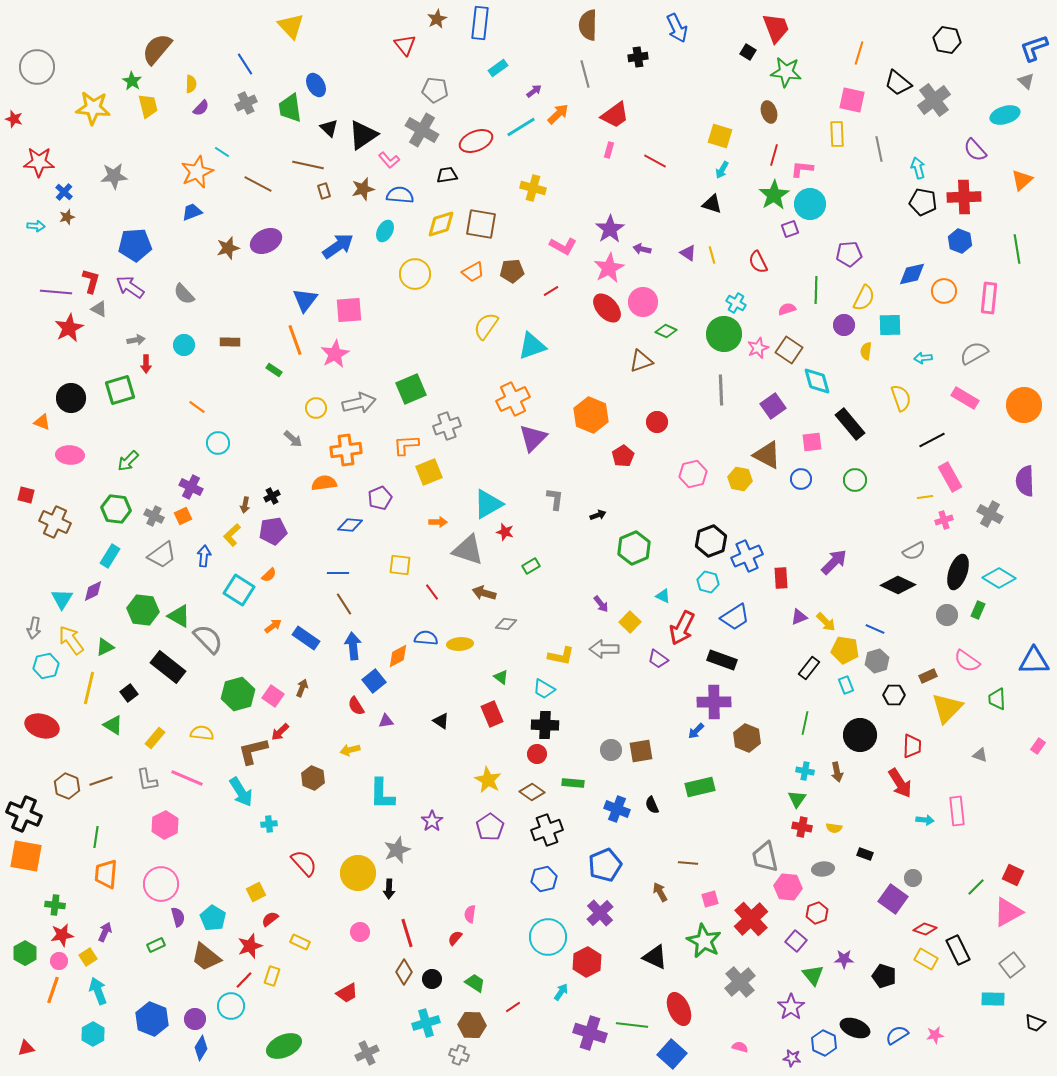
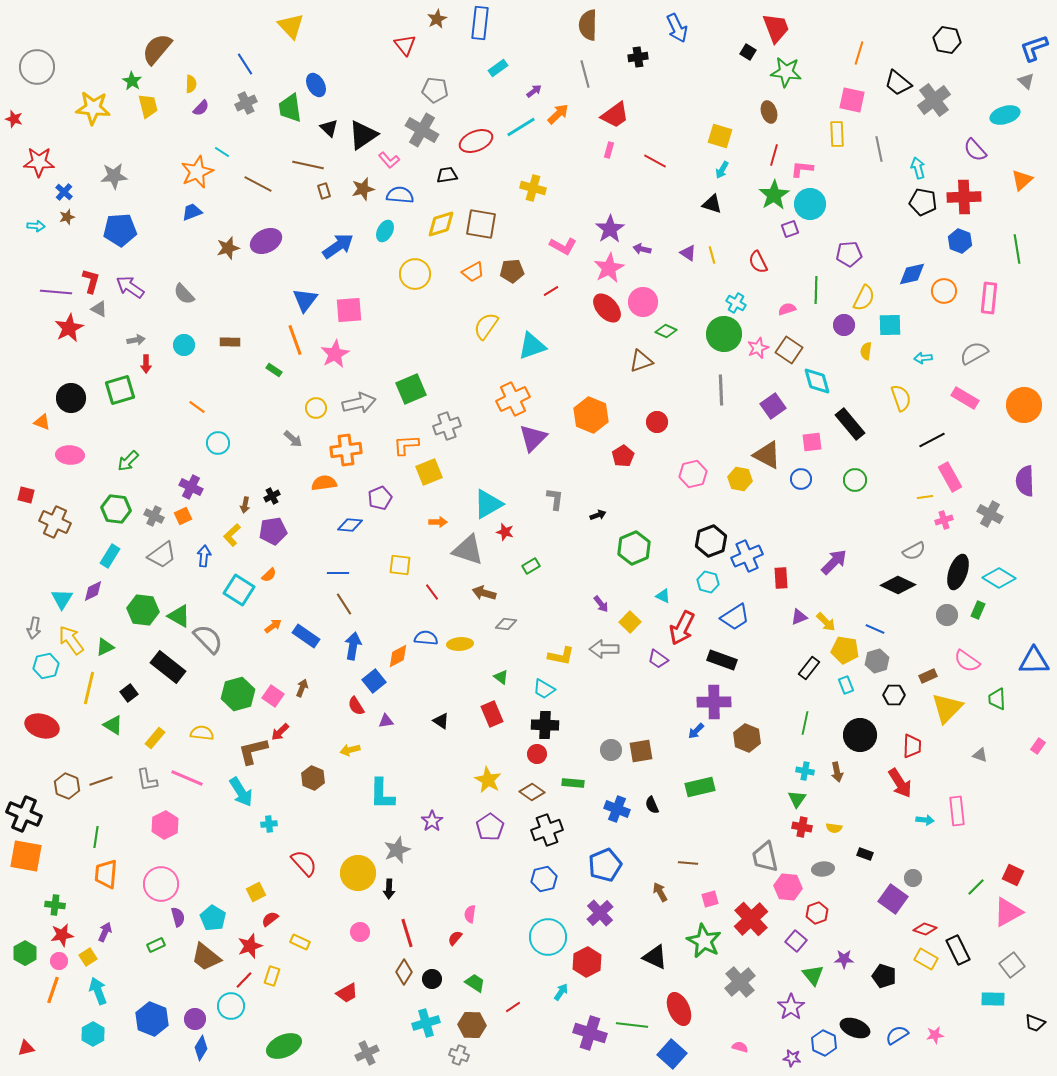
blue pentagon at (135, 245): moved 15 px left, 15 px up
blue rectangle at (306, 638): moved 2 px up
blue arrow at (353, 646): rotated 16 degrees clockwise
